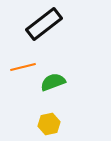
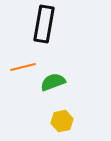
black rectangle: rotated 42 degrees counterclockwise
yellow hexagon: moved 13 px right, 3 px up
